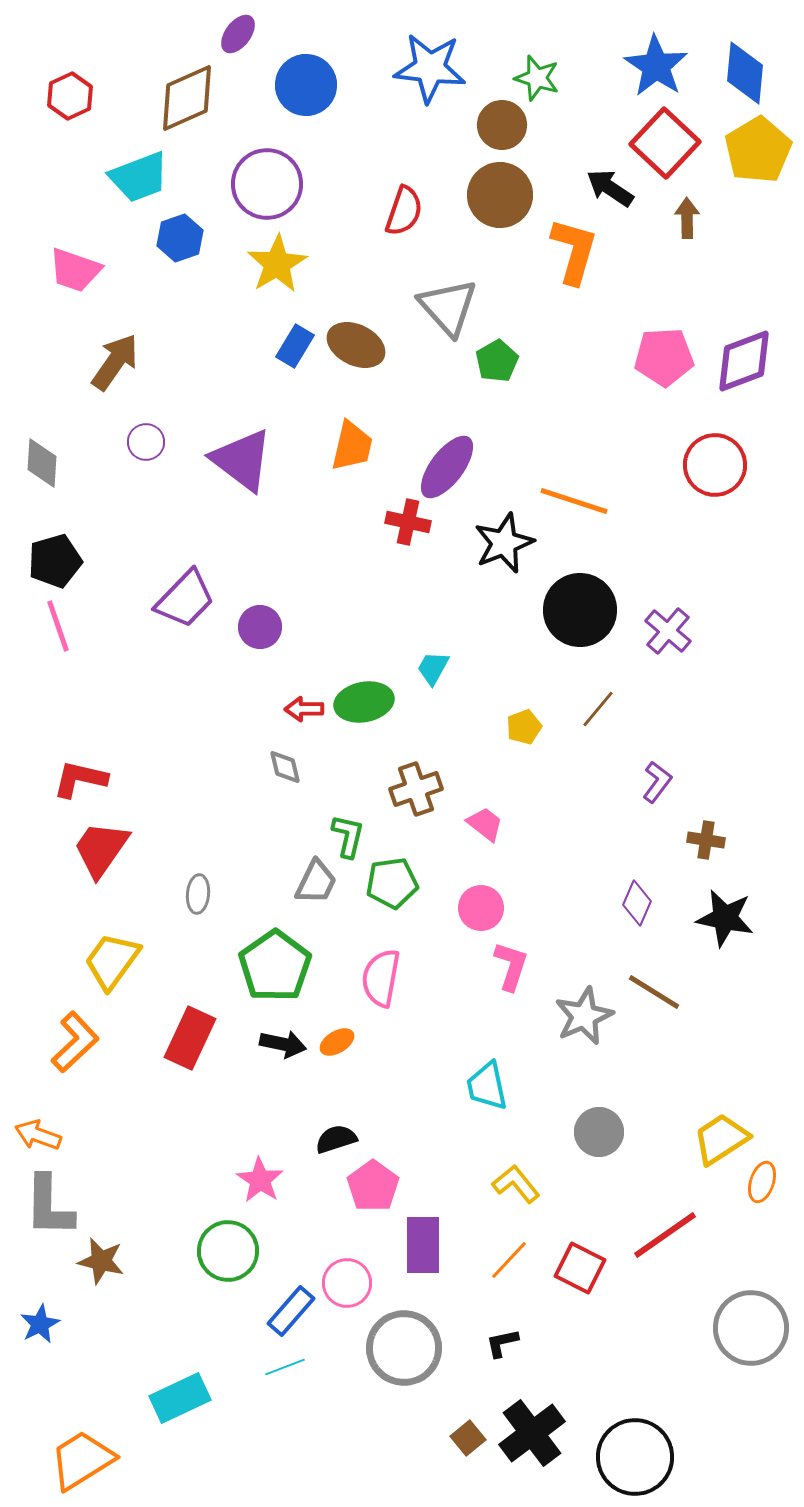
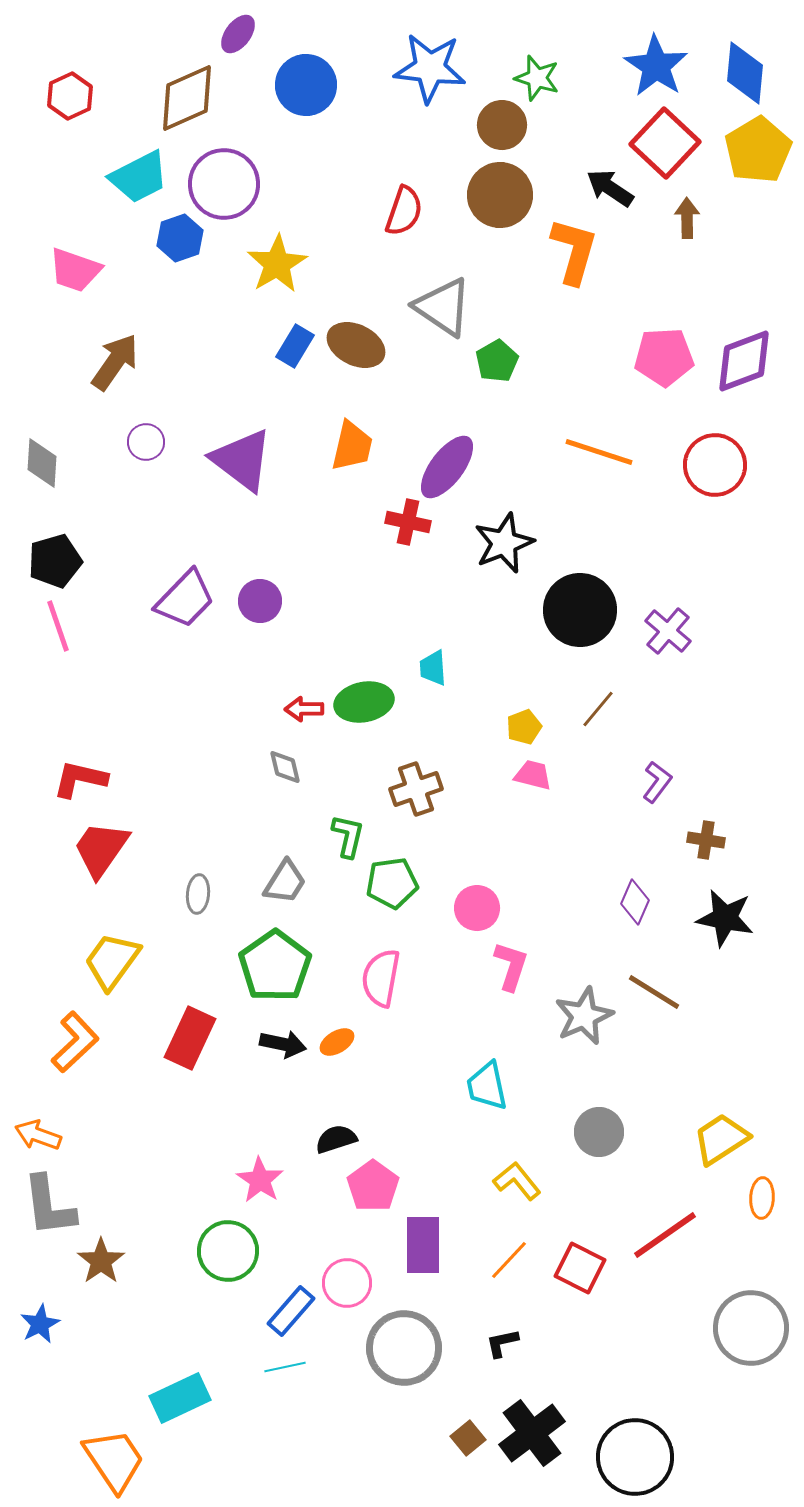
cyan trapezoid at (139, 177): rotated 6 degrees counterclockwise
purple circle at (267, 184): moved 43 px left
gray triangle at (448, 307): moved 5 px left; rotated 14 degrees counterclockwise
orange line at (574, 501): moved 25 px right, 49 px up
purple circle at (260, 627): moved 26 px up
cyan trapezoid at (433, 668): rotated 33 degrees counterclockwise
pink trapezoid at (485, 824): moved 48 px right, 49 px up; rotated 24 degrees counterclockwise
gray trapezoid at (316, 882): moved 31 px left; rotated 6 degrees clockwise
purple diamond at (637, 903): moved 2 px left, 1 px up
pink circle at (481, 908): moved 4 px left
orange ellipse at (762, 1182): moved 16 px down; rotated 15 degrees counterclockwise
yellow L-shape at (516, 1184): moved 1 px right, 3 px up
gray L-shape at (49, 1206): rotated 8 degrees counterclockwise
brown star at (101, 1261): rotated 24 degrees clockwise
cyan line at (285, 1367): rotated 9 degrees clockwise
orange trapezoid at (82, 1460): moved 32 px right; rotated 88 degrees clockwise
